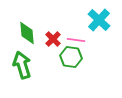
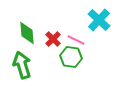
pink line: rotated 18 degrees clockwise
